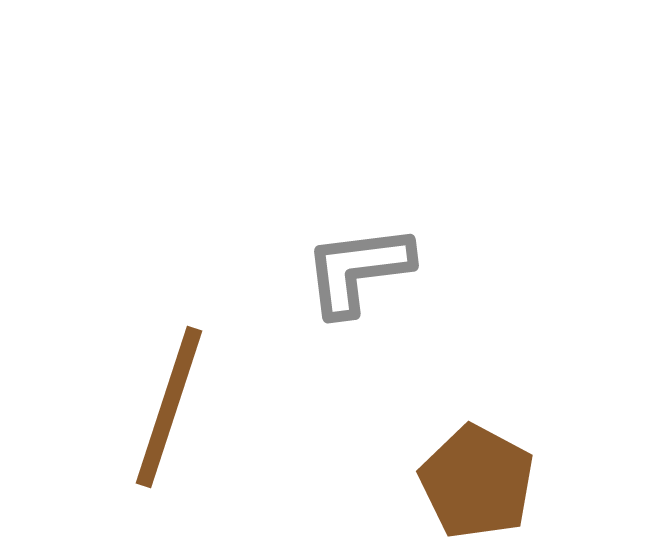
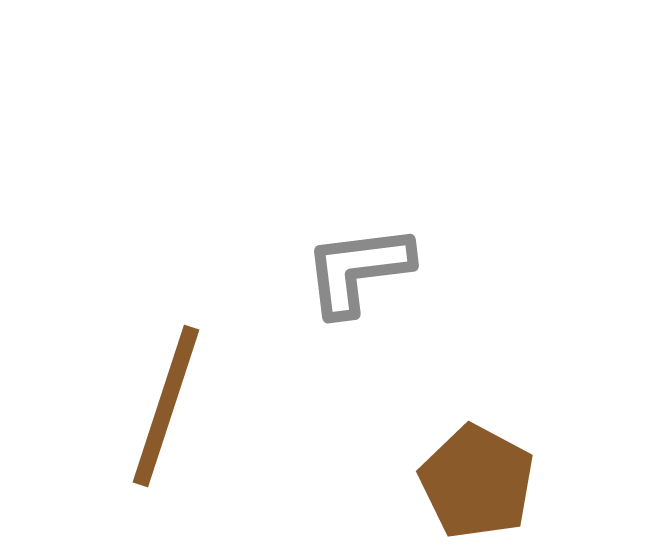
brown line: moved 3 px left, 1 px up
